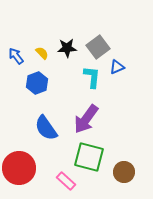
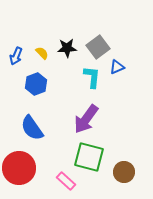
blue arrow: rotated 120 degrees counterclockwise
blue hexagon: moved 1 px left, 1 px down
blue semicircle: moved 14 px left
